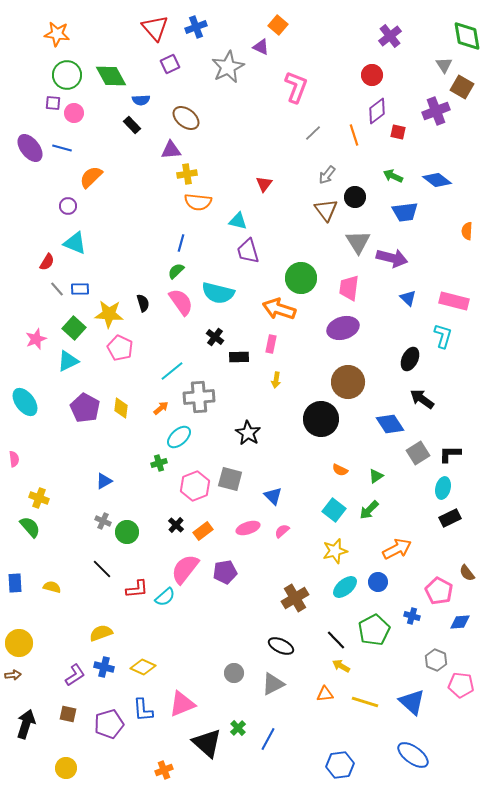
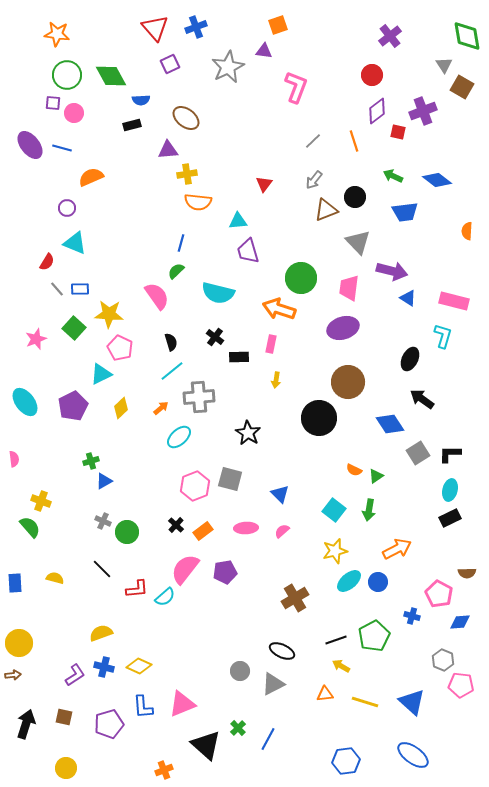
orange square at (278, 25): rotated 30 degrees clockwise
purple triangle at (261, 47): moved 3 px right, 4 px down; rotated 18 degrees counterclockwise
purple cross at (436, 111): moved 13 px left
black rectangle at (132, 125): rotated 60 degrees counterclockwise
gray line at (313, 133): moved 8 px down
orange line at (354, 135): moved 6 px down
purple ellipse at (30, 148): moved 3 px up
purple triangle at (171, 150): moved 3 px left
gray arrow at (327, 175): moved 13 px left, 5 px down
orange semicircle at (91, 177): rotated 20 degrees clockwise
purple circle at (68, 206): moved 1 px left, 2 px down
brown triangle at (326, 210): rotated 45 degrees clockwise
cyan triangle at (238, 221): rotated 18 degrees counterclockwise
gray triangle at (358, 242): rotated 12 degrees counterclockwise
purple arrow at (392, 258): moved 13 px down
blue triangle at (408, 298): rotated 12 degrees counterclockwise
pink semicircle at (181, 302): moved 24 px left, 6 px up
black semicircle at (143, 303): moved 28 px right, 39 px down
cyan triangle at (68, 361): moved 33 px right, 13 px down
purple pentagon at (85, 408): moved 12 px left, 2 px up; rotated 16 degrees clockwise
yellow diamond at (121, 408): rotated 40 degrees clockwise
black circle at (321, 419): moved 2 px left, 1 px up
green cross at (159, 463): moved 68 px left, 2 px up
orange semicircle at (340, 470): moved 14 px right
cyan ellipse at (443, 488): moved 7 px right, 2 px down
blue triangle at (273, 496): moved 7 px right, 2 px up
yellow cross at (39, 498): moved 2 px right, 3 px down
green arrow at (369, 510): rotated 35 degrees counterclockwise
pink ellipse at (248, 528): moved 2 px left; rotated 15 degrees clockwise
brown semicircle at (467, 573): rotated 54 degrees counterclockwise
yellow semicircle at (52, 587): moved 3 px right, 9 px up
cyan ellipse at (345, 587): moved 4 px right, 6 px up
pink pentagon at (439, 591): moved 3 px down
green pentagon at (374, 630): moved 6 px down
black line at (336, 640): rotated 65 degrees counterclockwise
black ellipse at (281, 646): moved 1 px right, 5 px down
gray hexagon at (436, 660): moved 7 px right
yellow diamond at (143, 667): moved 4 px left, 1 px up
gray circle at (234, 673): moved 6 px right, 2 px up
blue L-shape at (143, 710): moved 3 px up
brown square at (68, 714): moved 4 px left, 3 px down
black triangle at (207, 743): moved 1 px left, 2 px down
blue hexagon at (340, 765): moved 6 px right, 4 px up
